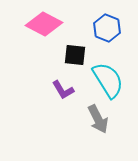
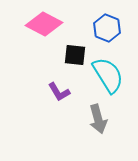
cyan semicircle: moved 5 px up
purple L-shape: moved 4 px left, 2 px down
gray arrow: rotated 12 degrees clockwise
